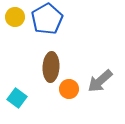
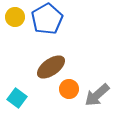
brown ellipse: rotated 52 degrees clockwise
gray arrow: moved 3 px left, 14 px down
